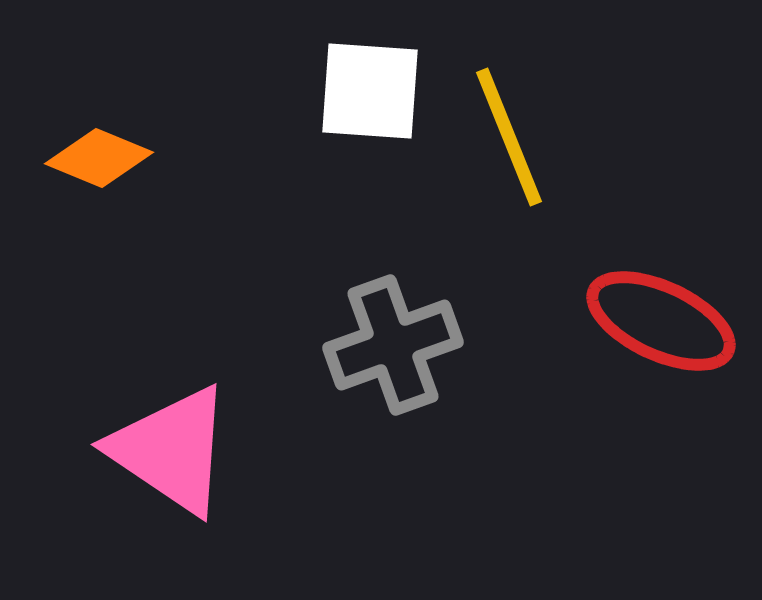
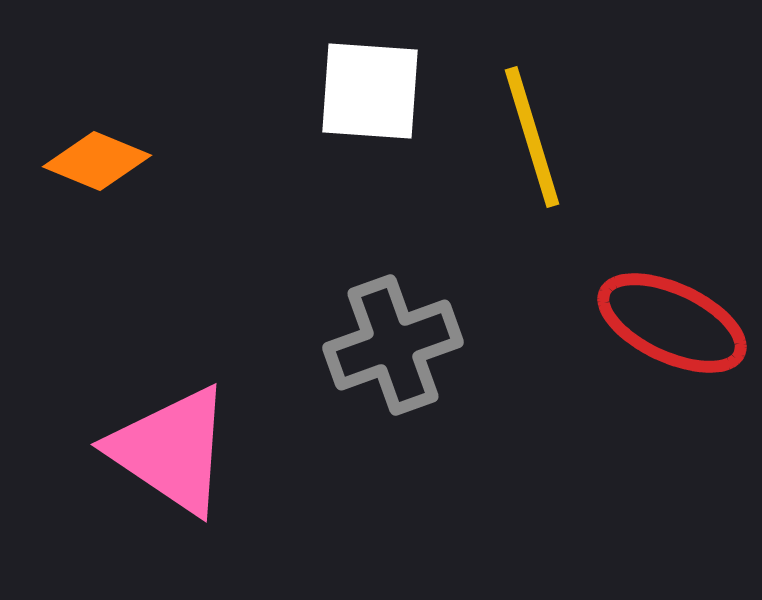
yellow line: moved 23 px right; rotated 5 degrees clockwise
orange diamond: moved 2 px left, 3 px down
red ellipse: moved 11 px right, 2 px down
